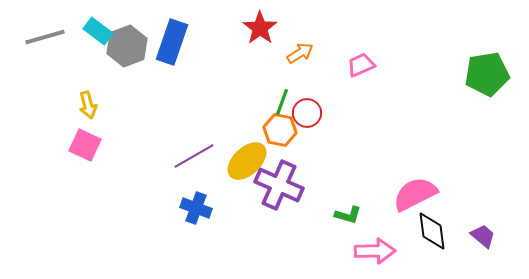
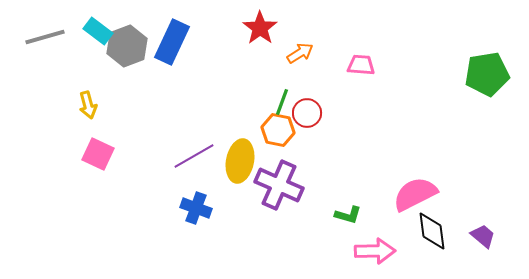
blue rectangle: rotated 6 degrees clockwise
pink trapezoid: rotated 28 degrees clockwise
orange hexagon: moved 2 px left
pink square: moved 13 px right, 9 px down
yellow ellipse: moved 7 px left; rotated 36 degrees counterclockwise
